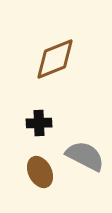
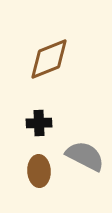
brown diamond: moved 6 px left
brown ellipse: moved 1 px left, 1 px up; rotated 24 degrees clockwise
